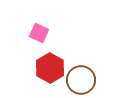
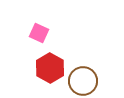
brown circle: moved 2 px right, 1 px down
